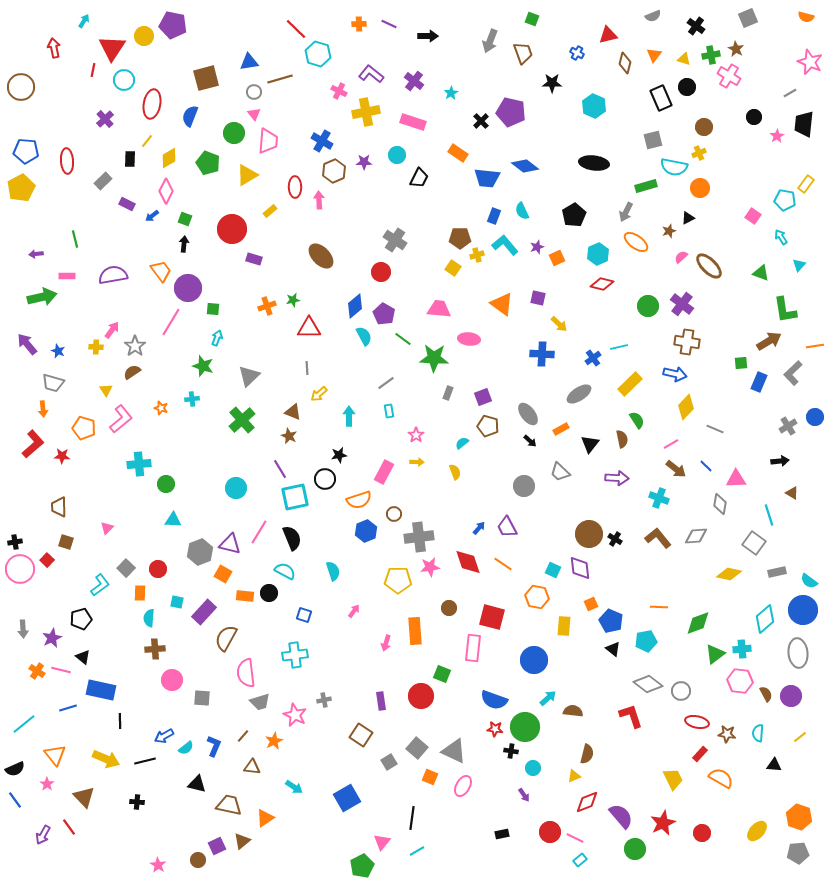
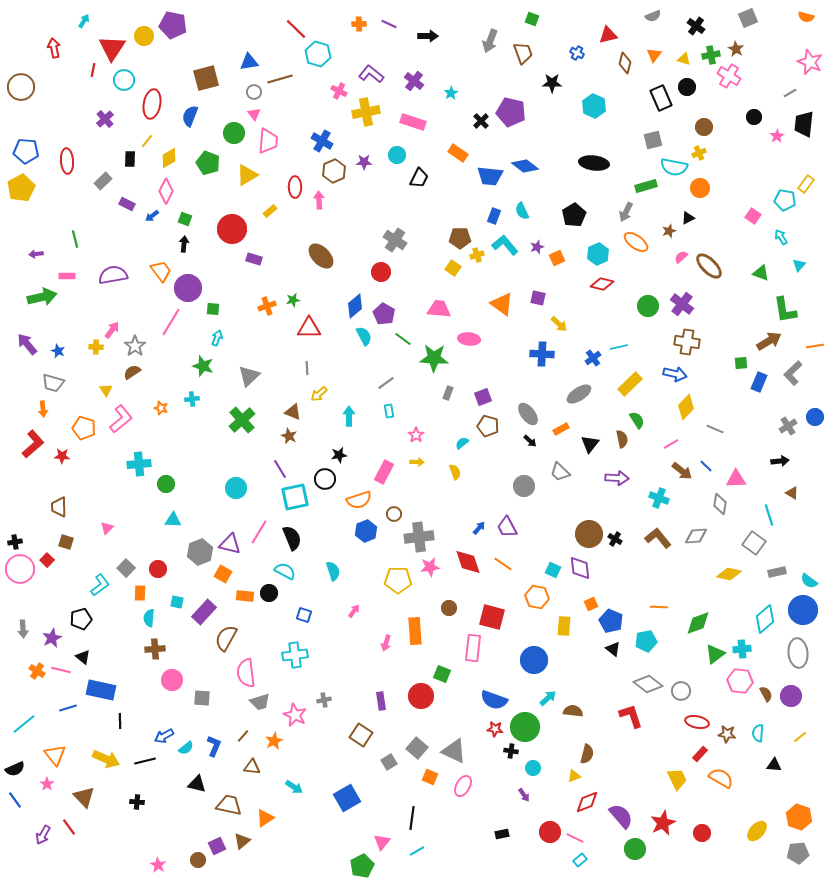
blue trapezoid at (487, 178): moved 3 px right, 2 px up
brown arrow at (676, 469): moved 6 px right, 2 px down
yellow trapezoid at (673, 779): moved 4 px right
